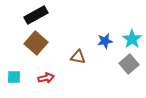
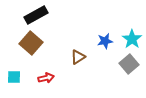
brown square: moved 5 px left
brown triangle: rotated 42 degrees counterclockwise
